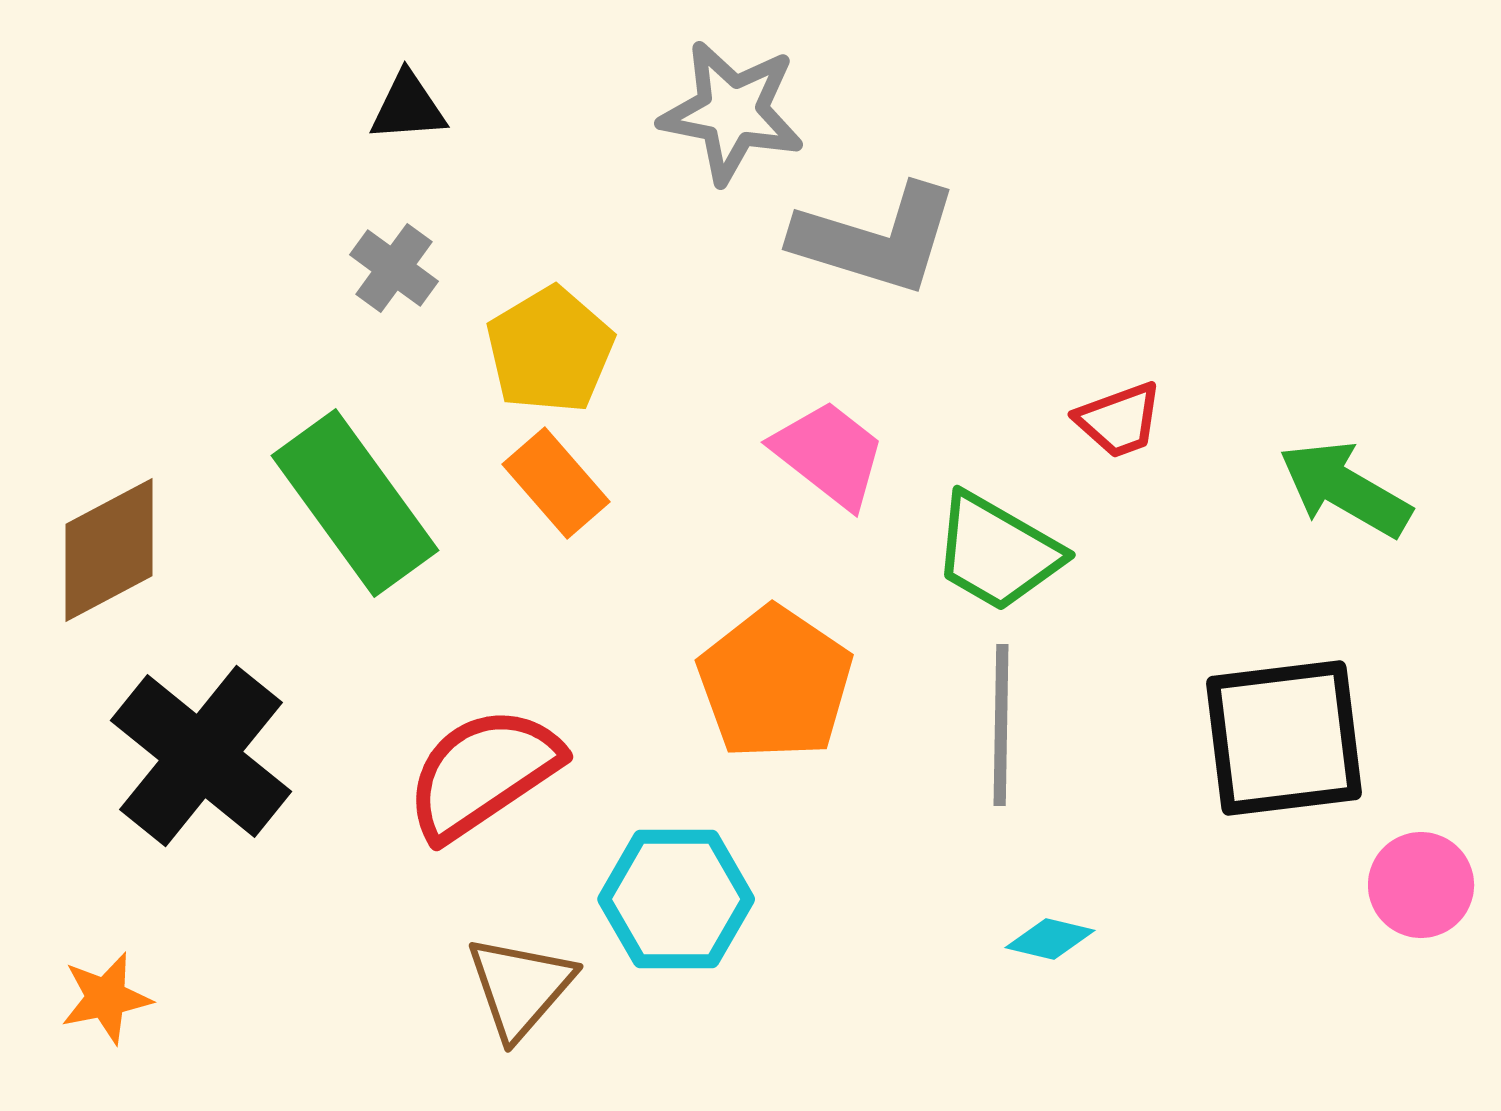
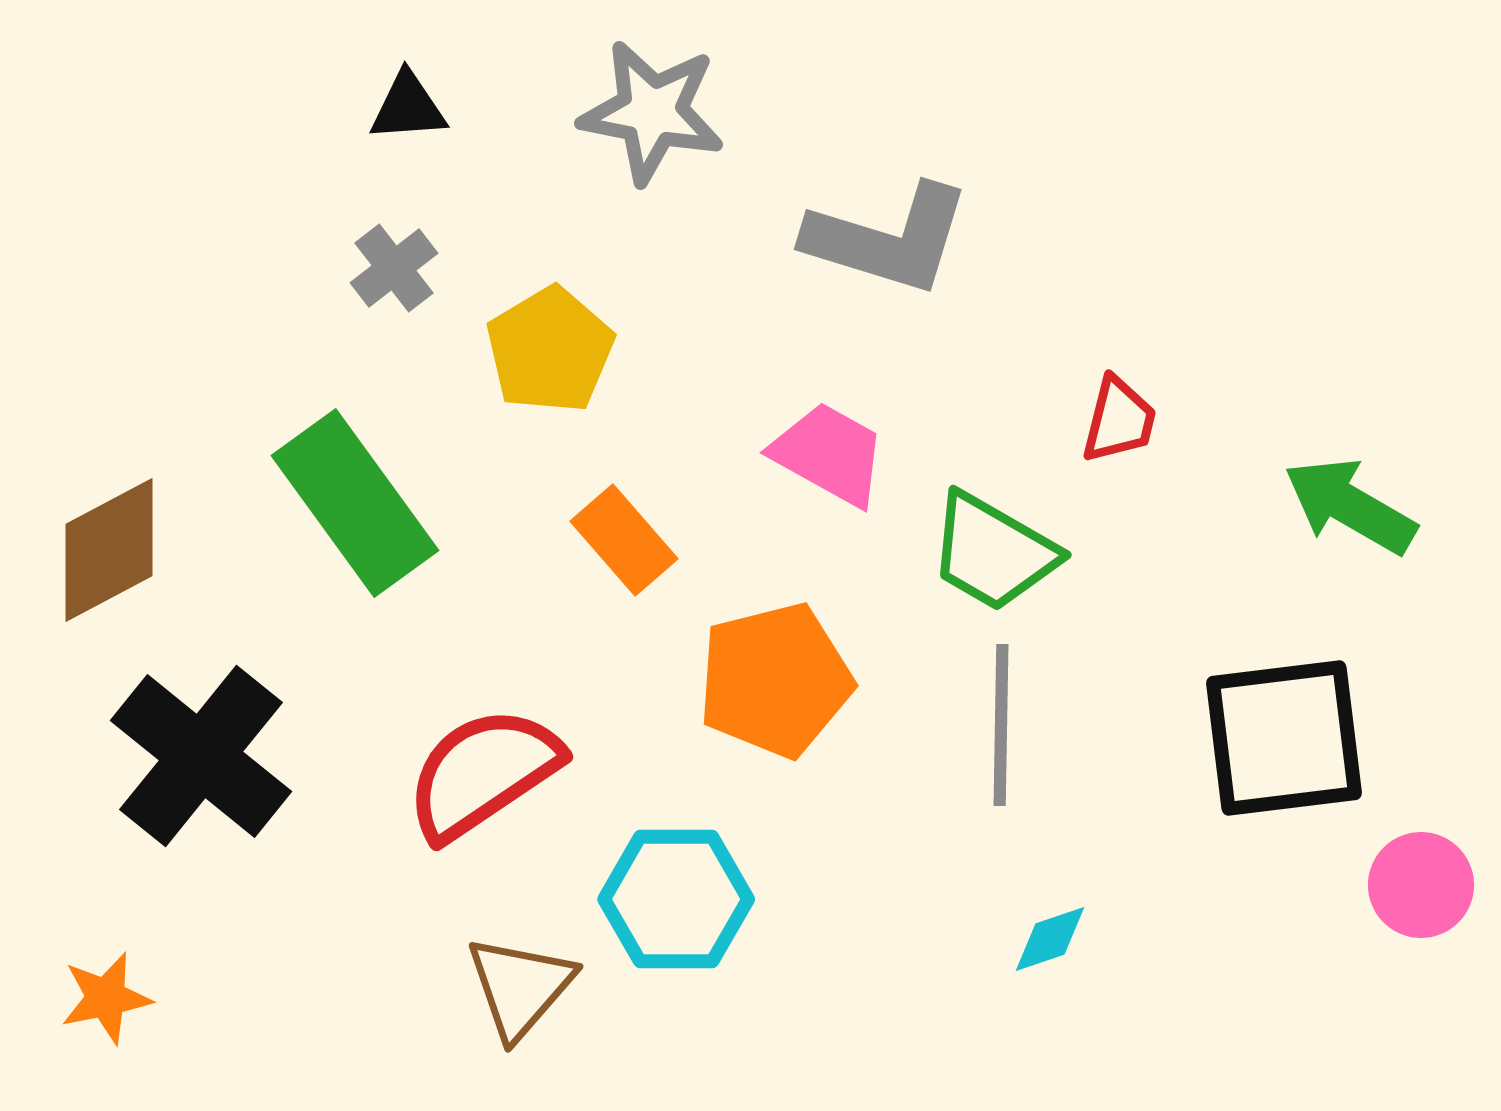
gray star: moved 80 px left
gray L-shape: moved 12 px right
gray cross: rotated 16 degrees clockwise
red trapezoid: rotated 56 degrees counterclockwise
pink trapezoid: rotated 9 degrees counterclockwise
orange rectangle: moved 68 px right, 57 px down
green arrow: moved 5 px right, 17 px down
green trapezoid: moved 4 px left
orange pentagon: moved 3 px up; rotated 24 degrees clockwise
cyan diamond: rotated 32 degrees counterclockwise
